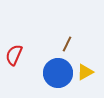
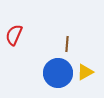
brown line: rotated 21 degrees counterclockwise
red semicircle: moved 20 px up
